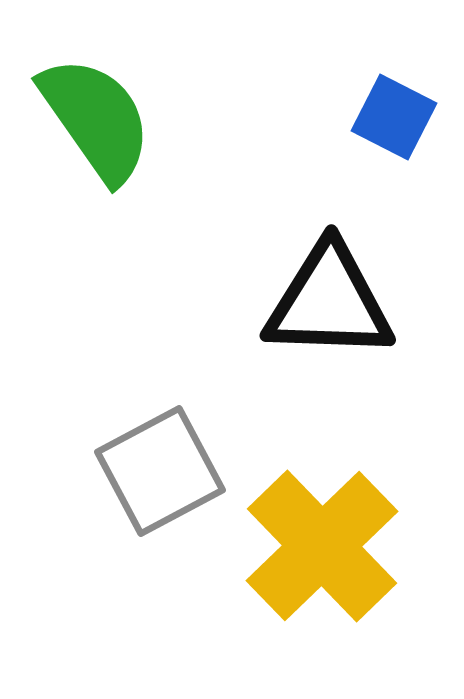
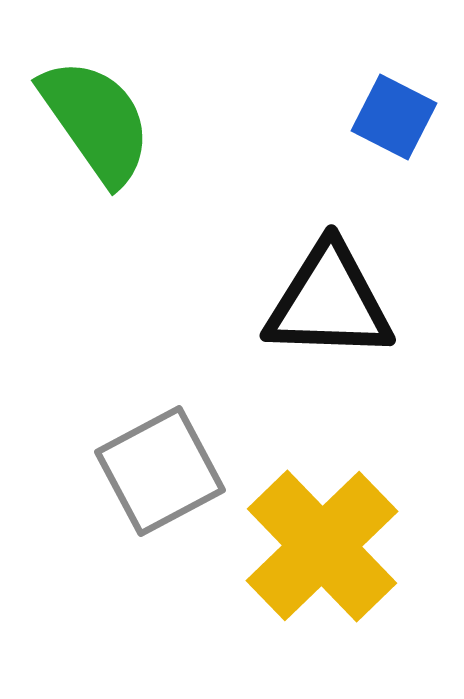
green semicircle: moved 2 px down
